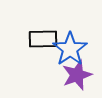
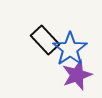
black rectangle: moved 2 px right, 1 px down; rotated 48 degrees clockwise
